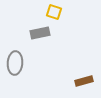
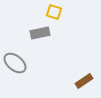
gray ellipse: rotated 55 degrees counterclockwise
brown rectangle: rotated 18 degrees counterclockwise
